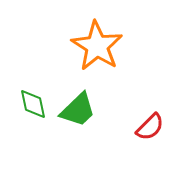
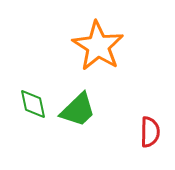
orange star: moved 1 px right
red semicircle: moved 5 px down; rotated 44 degrees counterclockwise
